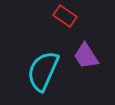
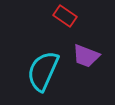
purple trapezoid: rotated 36 degrees counterclockwise
